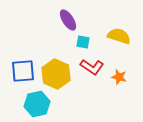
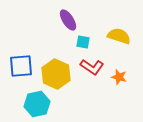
blue square: moved 2 px left, 5 px up
